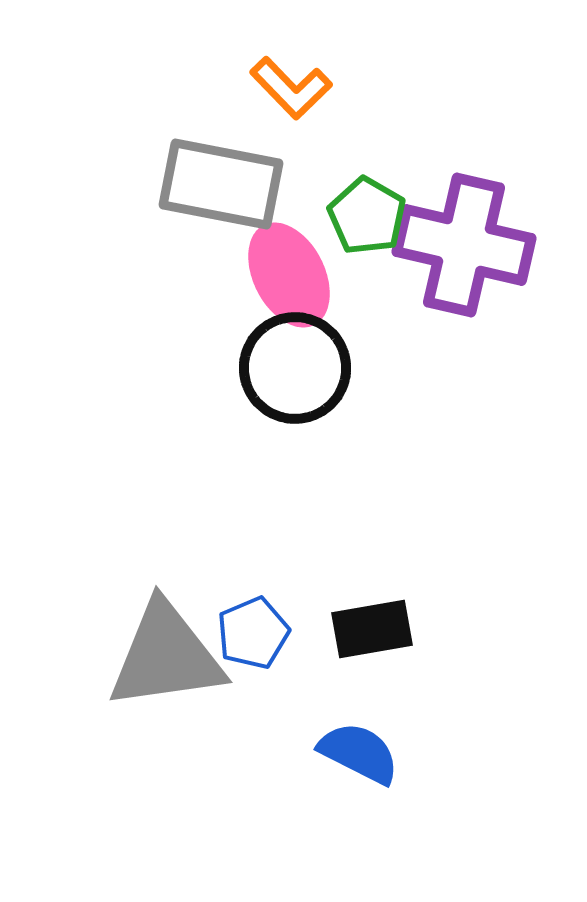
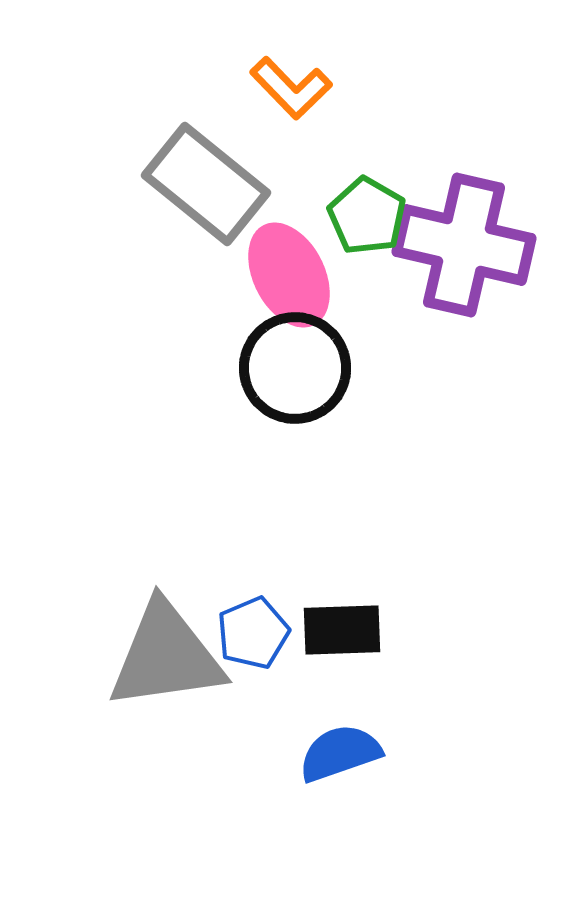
gray rectangle: moved 15 px left; rotated 28 degrees clockwise
black rectangle: moved 30 px left, 1 px down; rotated 8 degrees clockwise
blue semicircle: moved 19 px left; rotated 46 degrees counterclockwise
